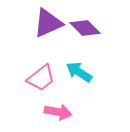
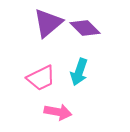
purple triangle: rotated 16 degrees counterclockwise
cyan arrow: rotated 104 degrees counterclockwise
pink trapezoid: rotated 12 degrees clockwise
